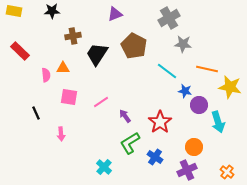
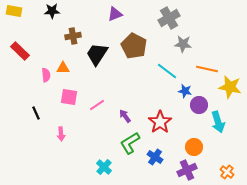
pink line: moved 4 px left, 3 px down
